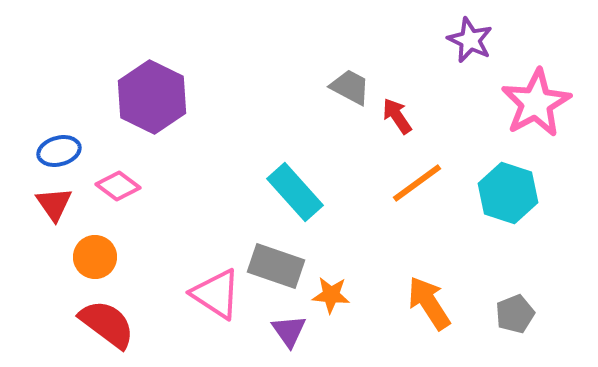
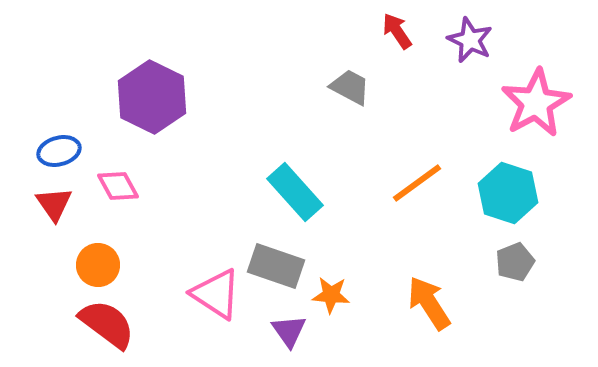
red arrow: moved 85 px up
pink diamond: rotated 24 degrees clockwise
orange circle: moved 3 px right, 8 px down
gray pentagon: moved 52 px up
